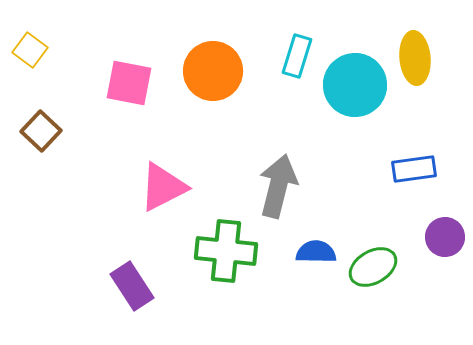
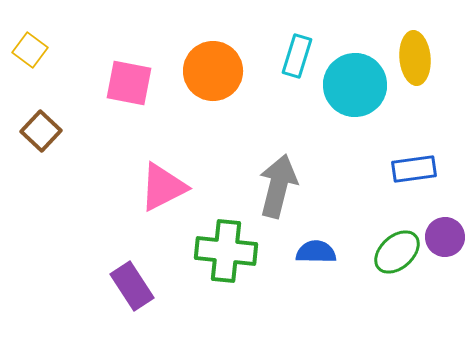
green ellipse: moved 24 px right, 15 px up; rotated 12 degrees counterclockwise
